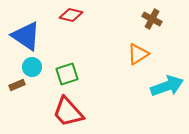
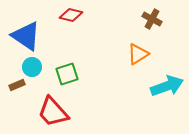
red trapezoid: moved 15 px left
